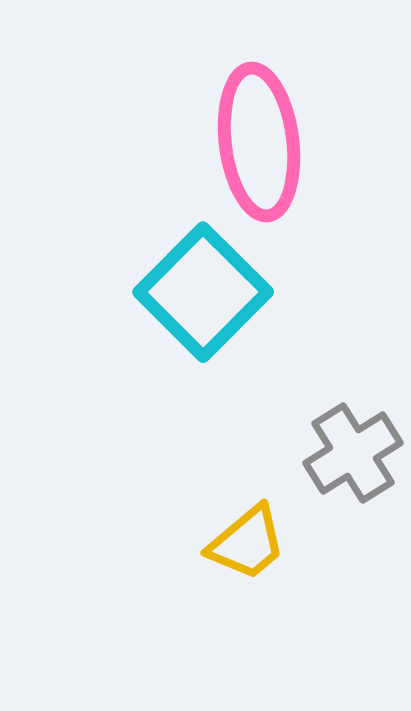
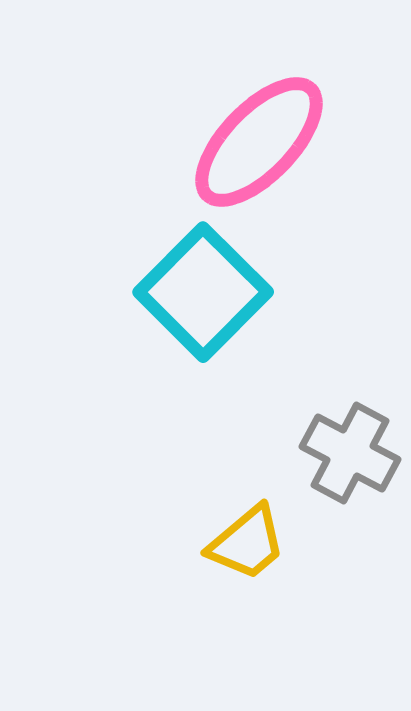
pink ellipse: rotated 51 degrees clockwise
gray cross: moved 3 px left; rotated 30 degrees counterclockwise
